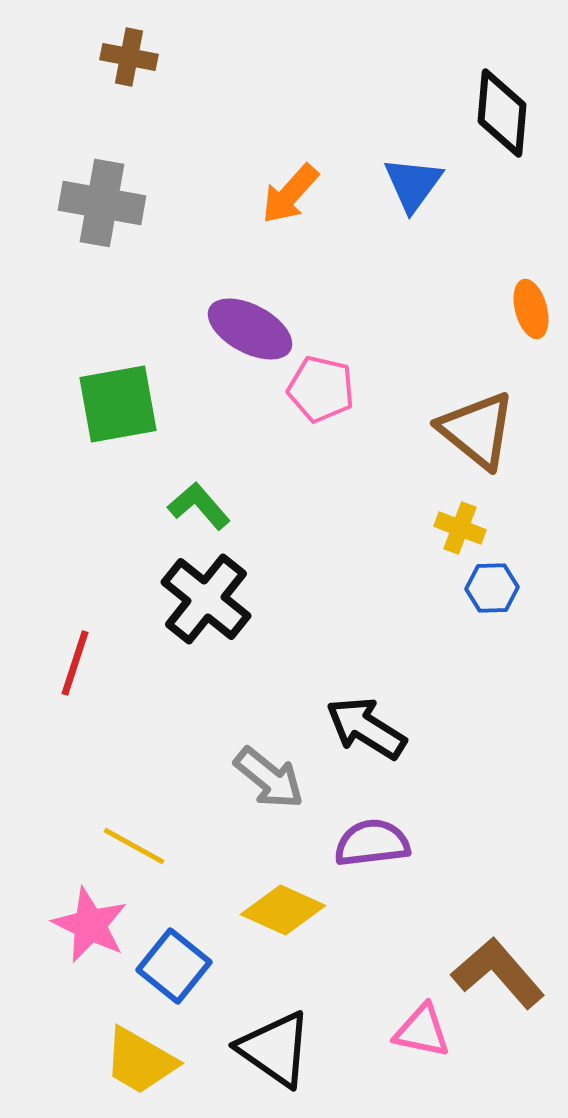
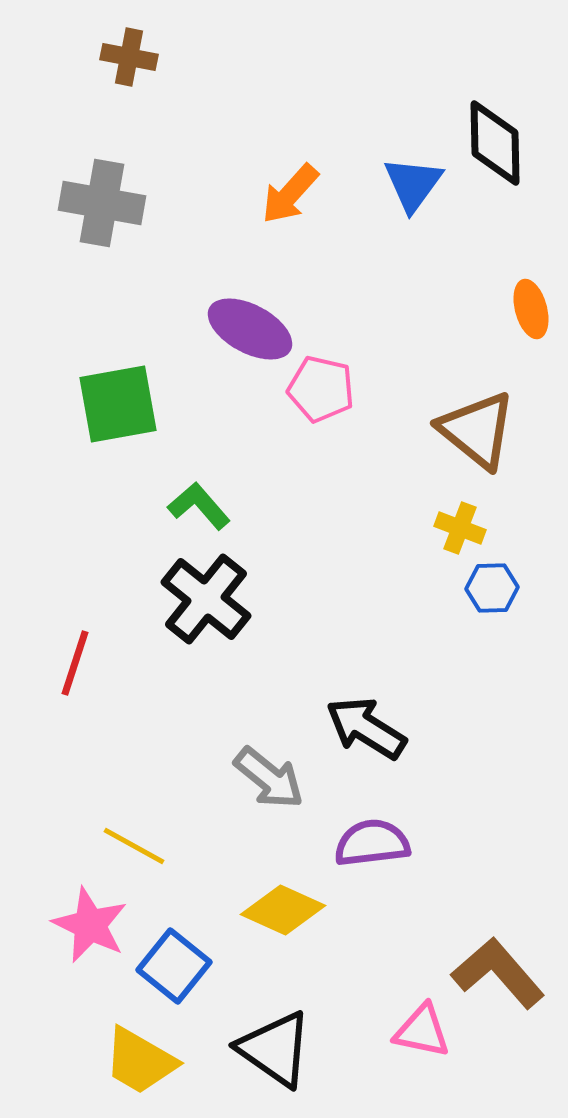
black diamond: moved 7 px left, 30 px down; rotated 6 degrees counterclockwise
